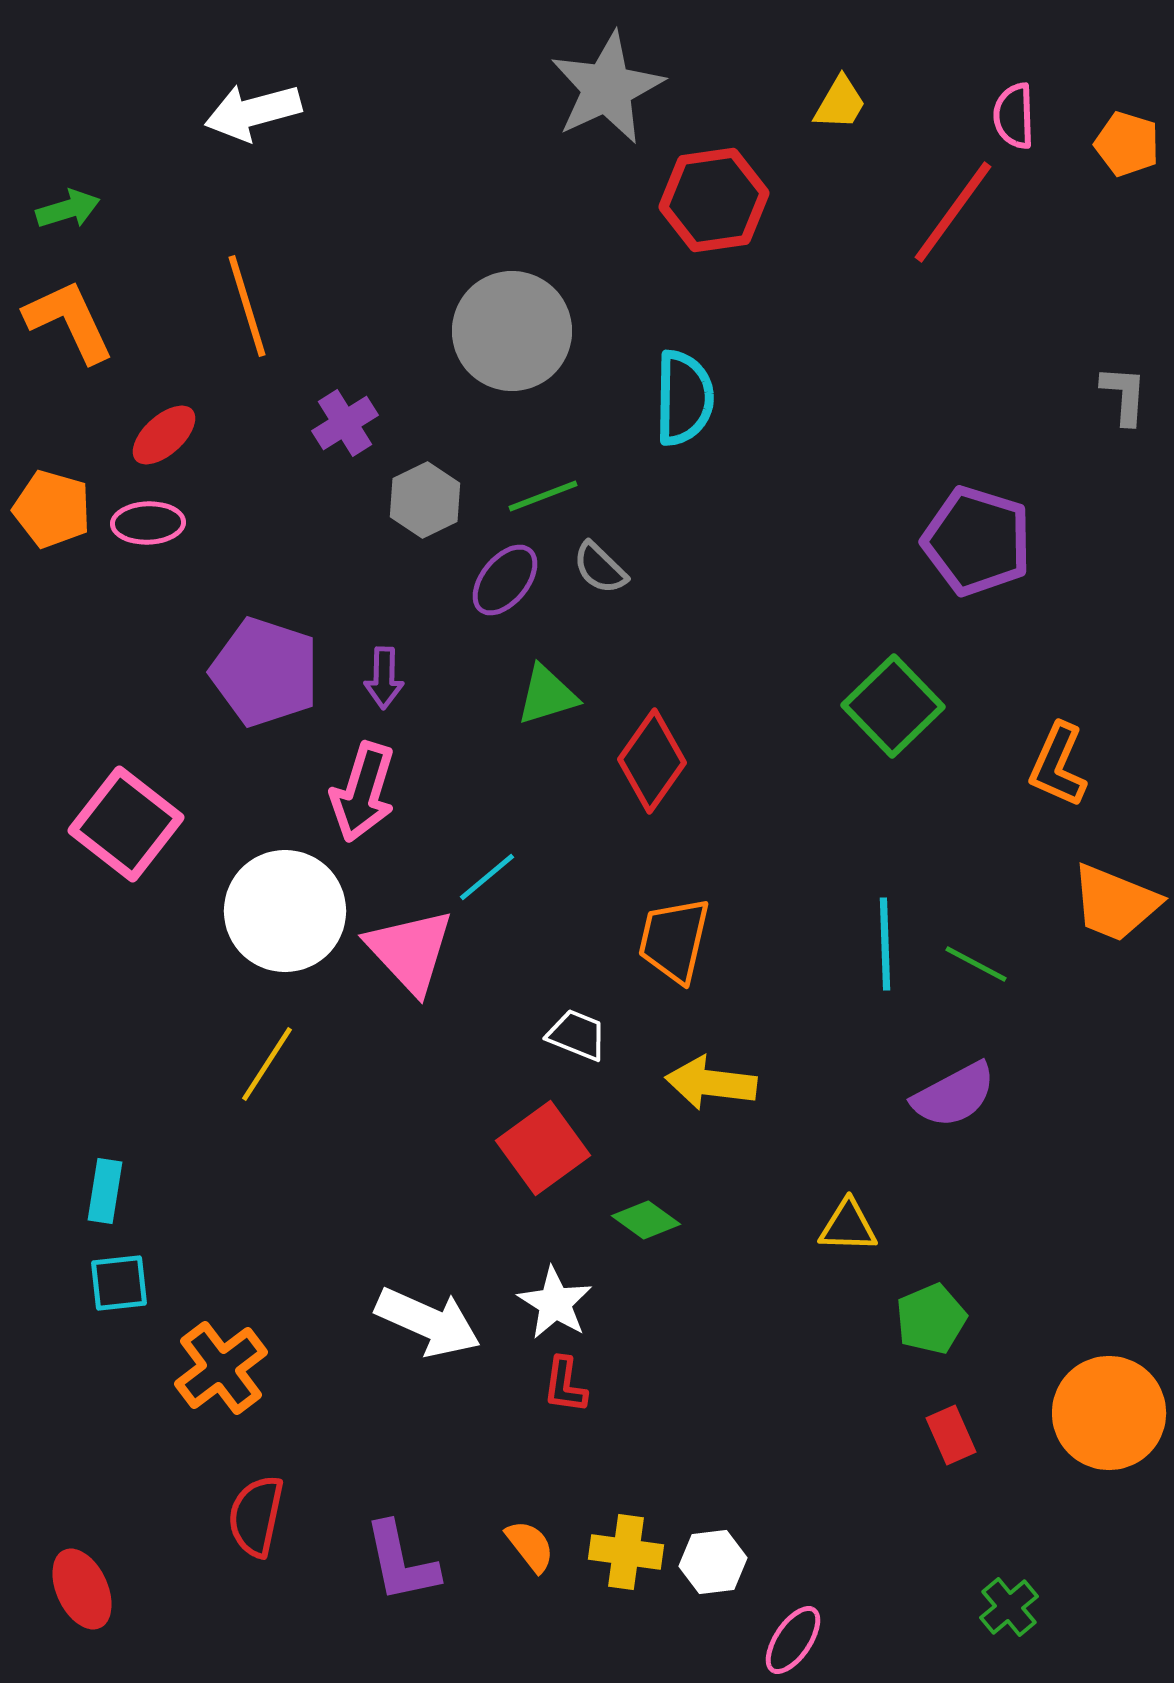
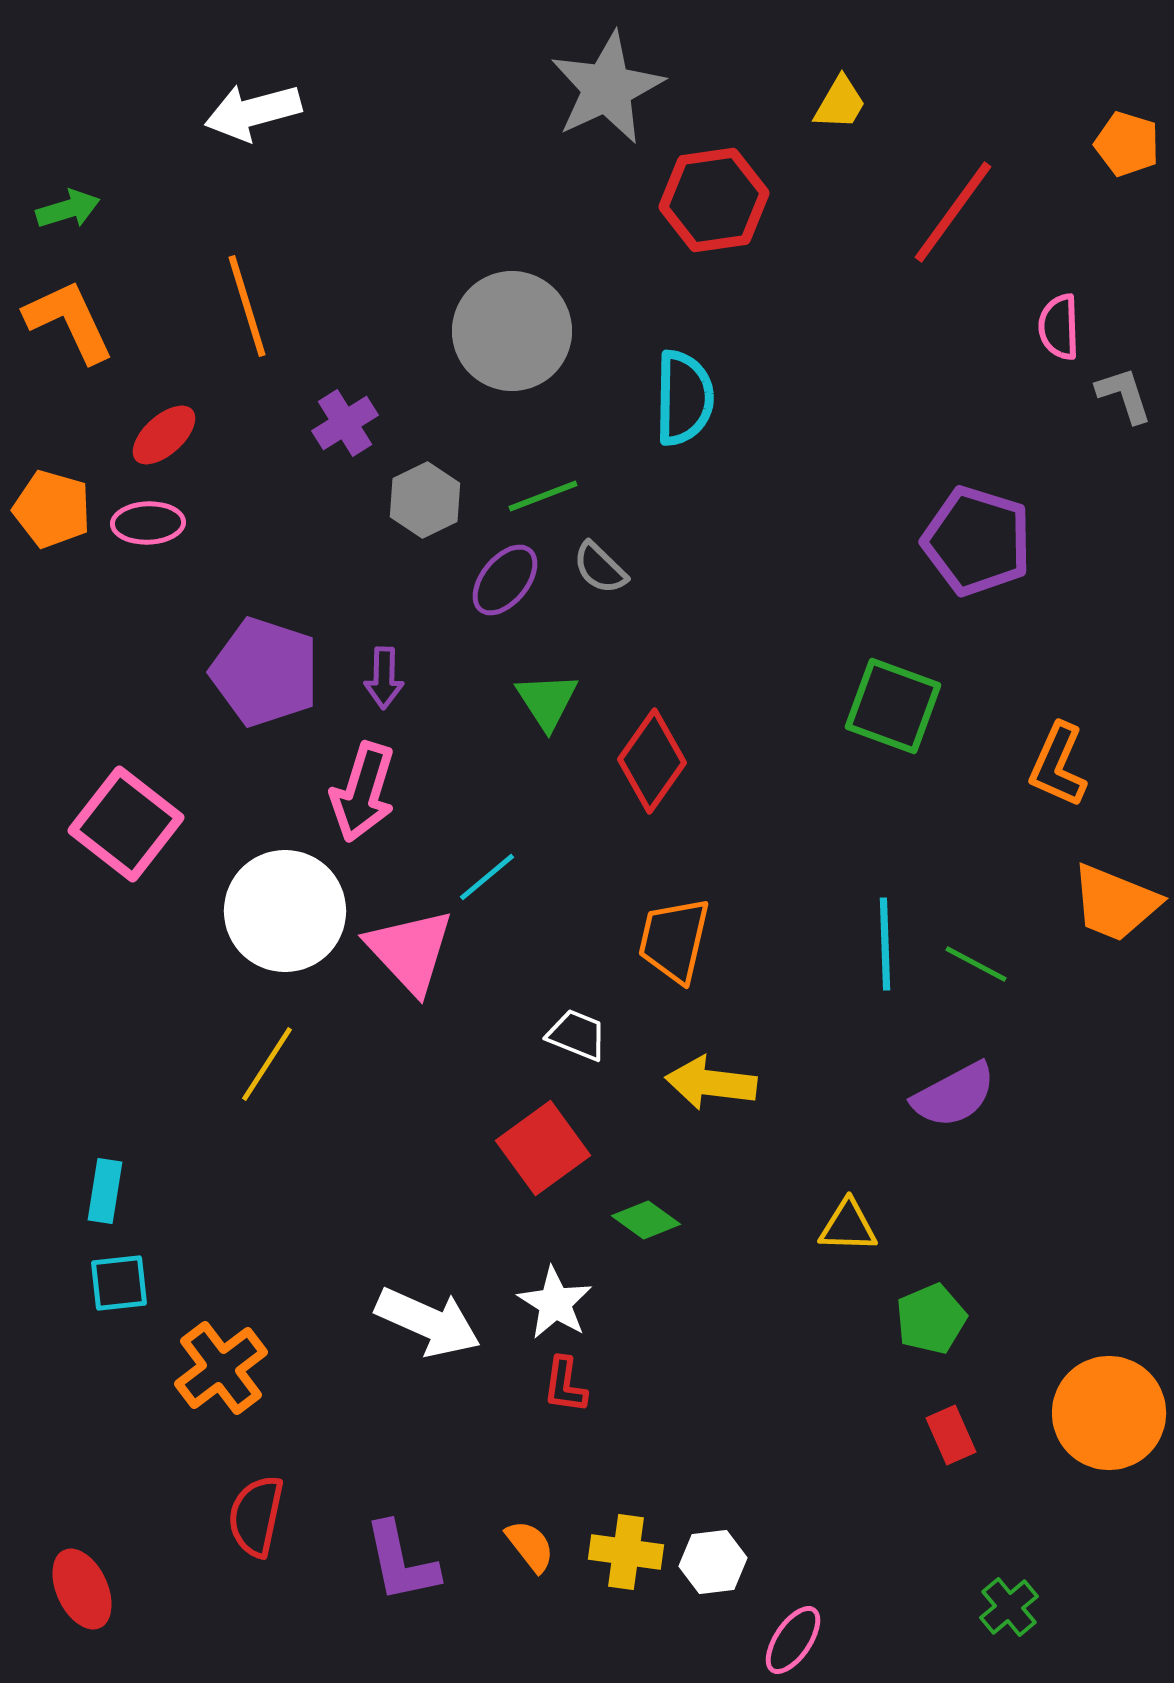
pink semicircle at (1014, 116): moved 45 px right, 211 px down
gray L-shape at (1124, 395): rotated 22 degrees counterclockwise
green triangle at (547, 695): moved 6 px down; rotated 46 degrees counterclockwise
green square at (893, 706): rotated 26 degrees counterclockwise
